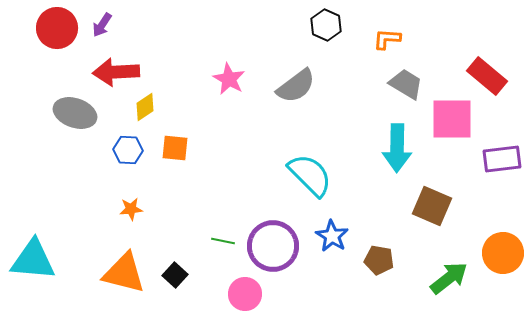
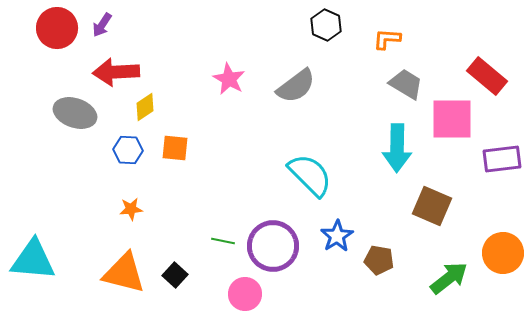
blue star: moved 5 px right; rotated 8 degrees clockwise
